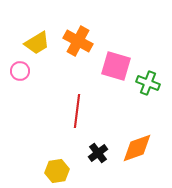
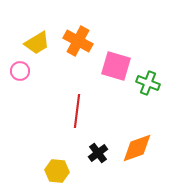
yellow hexagon: rotated 15 degrees clockwise
